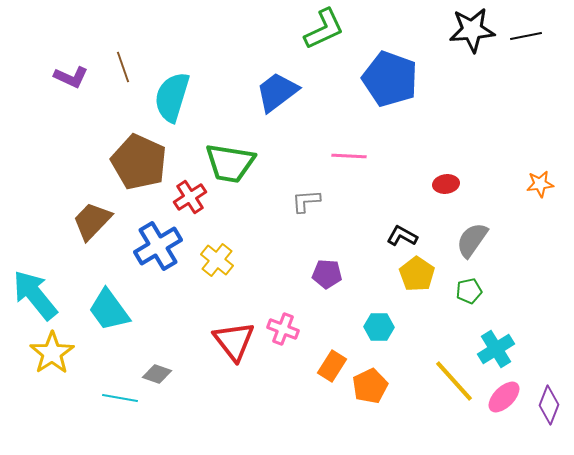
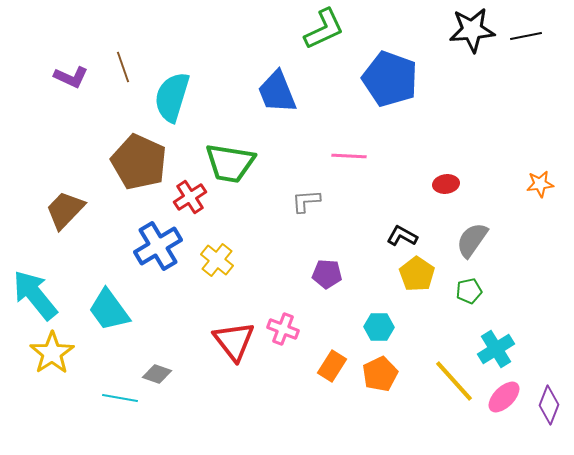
blue trapezoid: rotated 75 degrees counterclockwise
brown trapezoid: moved 27 px left, 11 px up
orange pentagon: moved 10 px right, 12 px up
